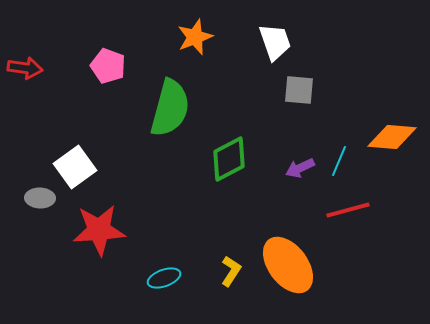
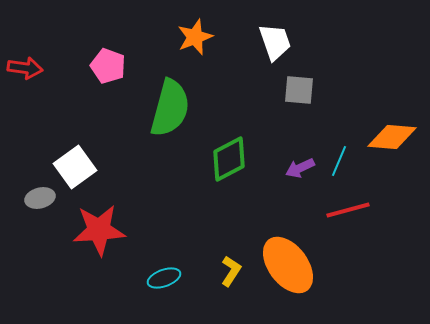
gray ellipse: rotated 16 degrees counterclockwise
